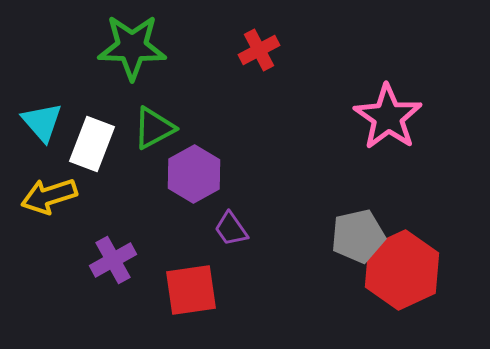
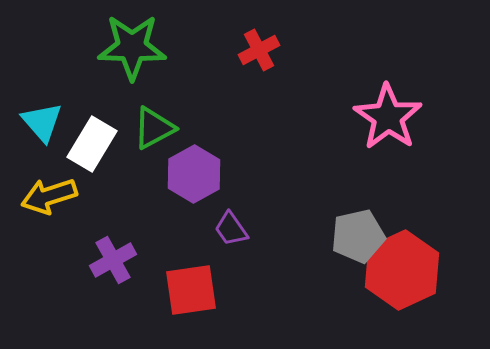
white rectangle: rotated 10 degrees clockwise
